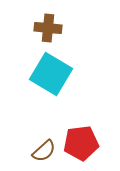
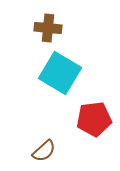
cyan square: moved 9 px right, 1 px up
red pentagon: moved 13 px right, 24 px up
